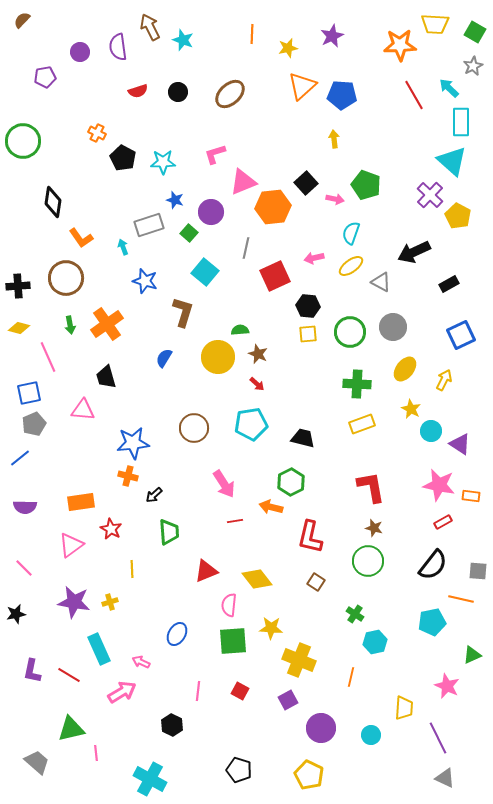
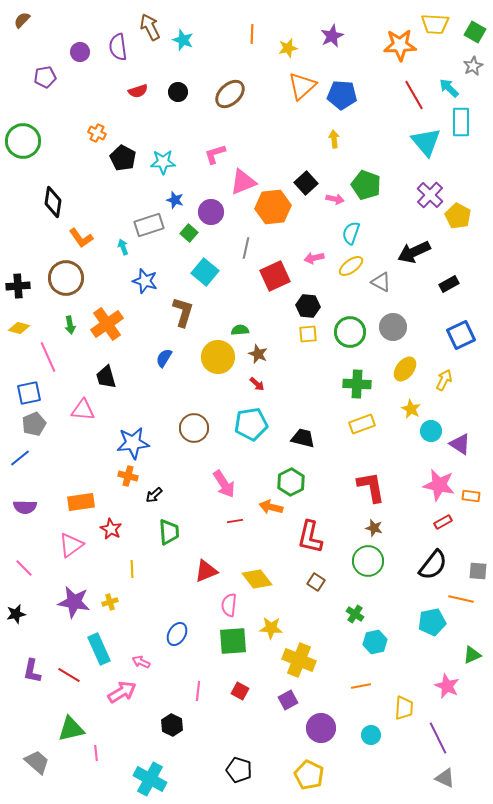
cyan triangle at (452, 161): moved 26 px left, 19 px up; rotated 8 degrees clockwise
orange line at (351, 677): moved 10 px right, 9 px down; rotated 66 degrees clockwise
